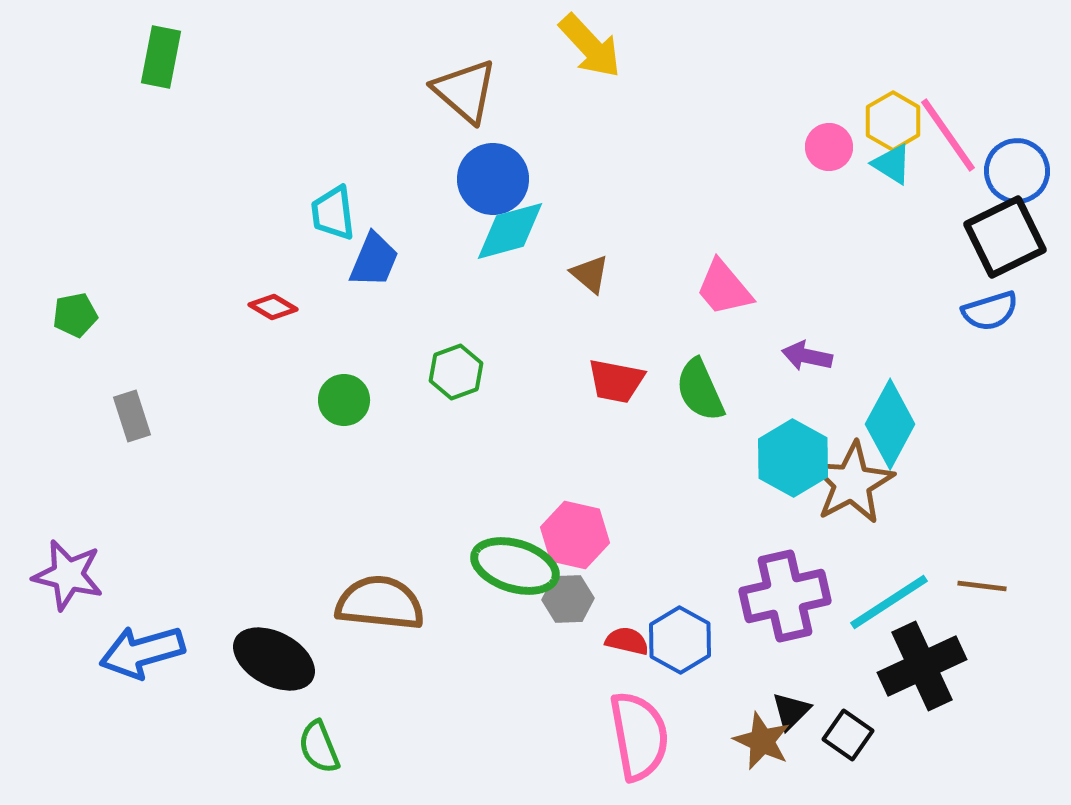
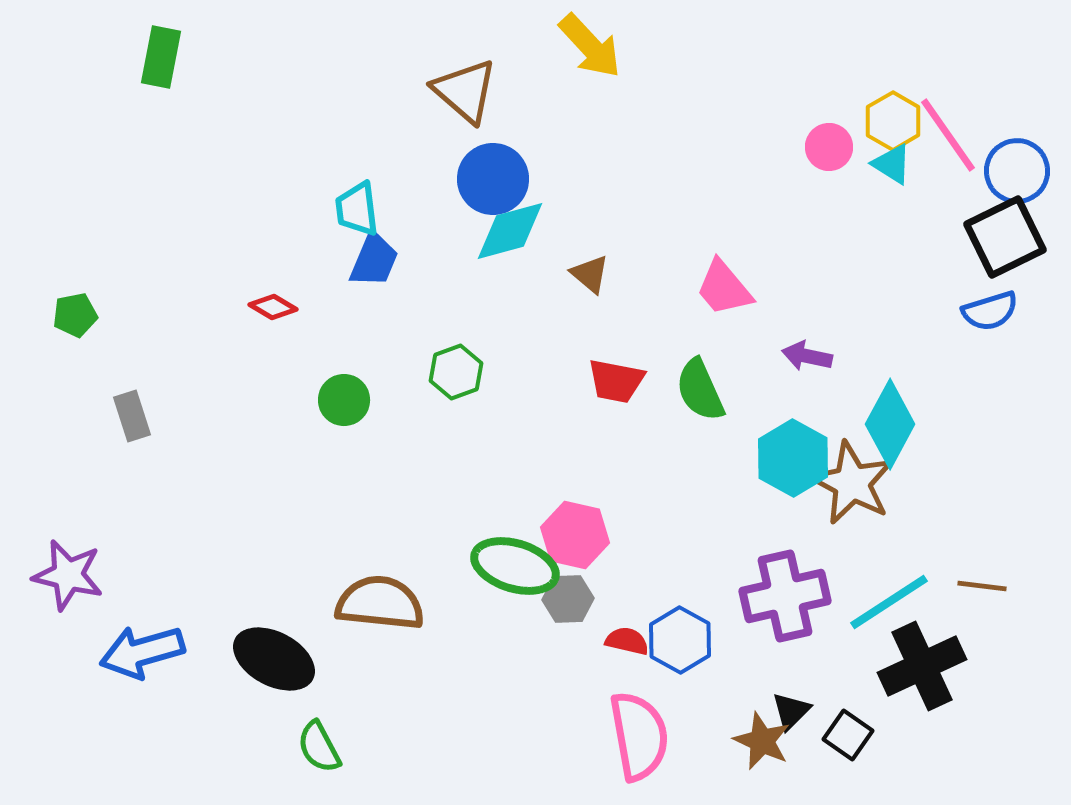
cyan trapezoid at (333, 213): moved 24 px right, 4 px up
brown star at (852, 483): rotated 16 degrees counterclockwise
green semicircle at (319, 747): rotated 6 degrees counterclockwise
